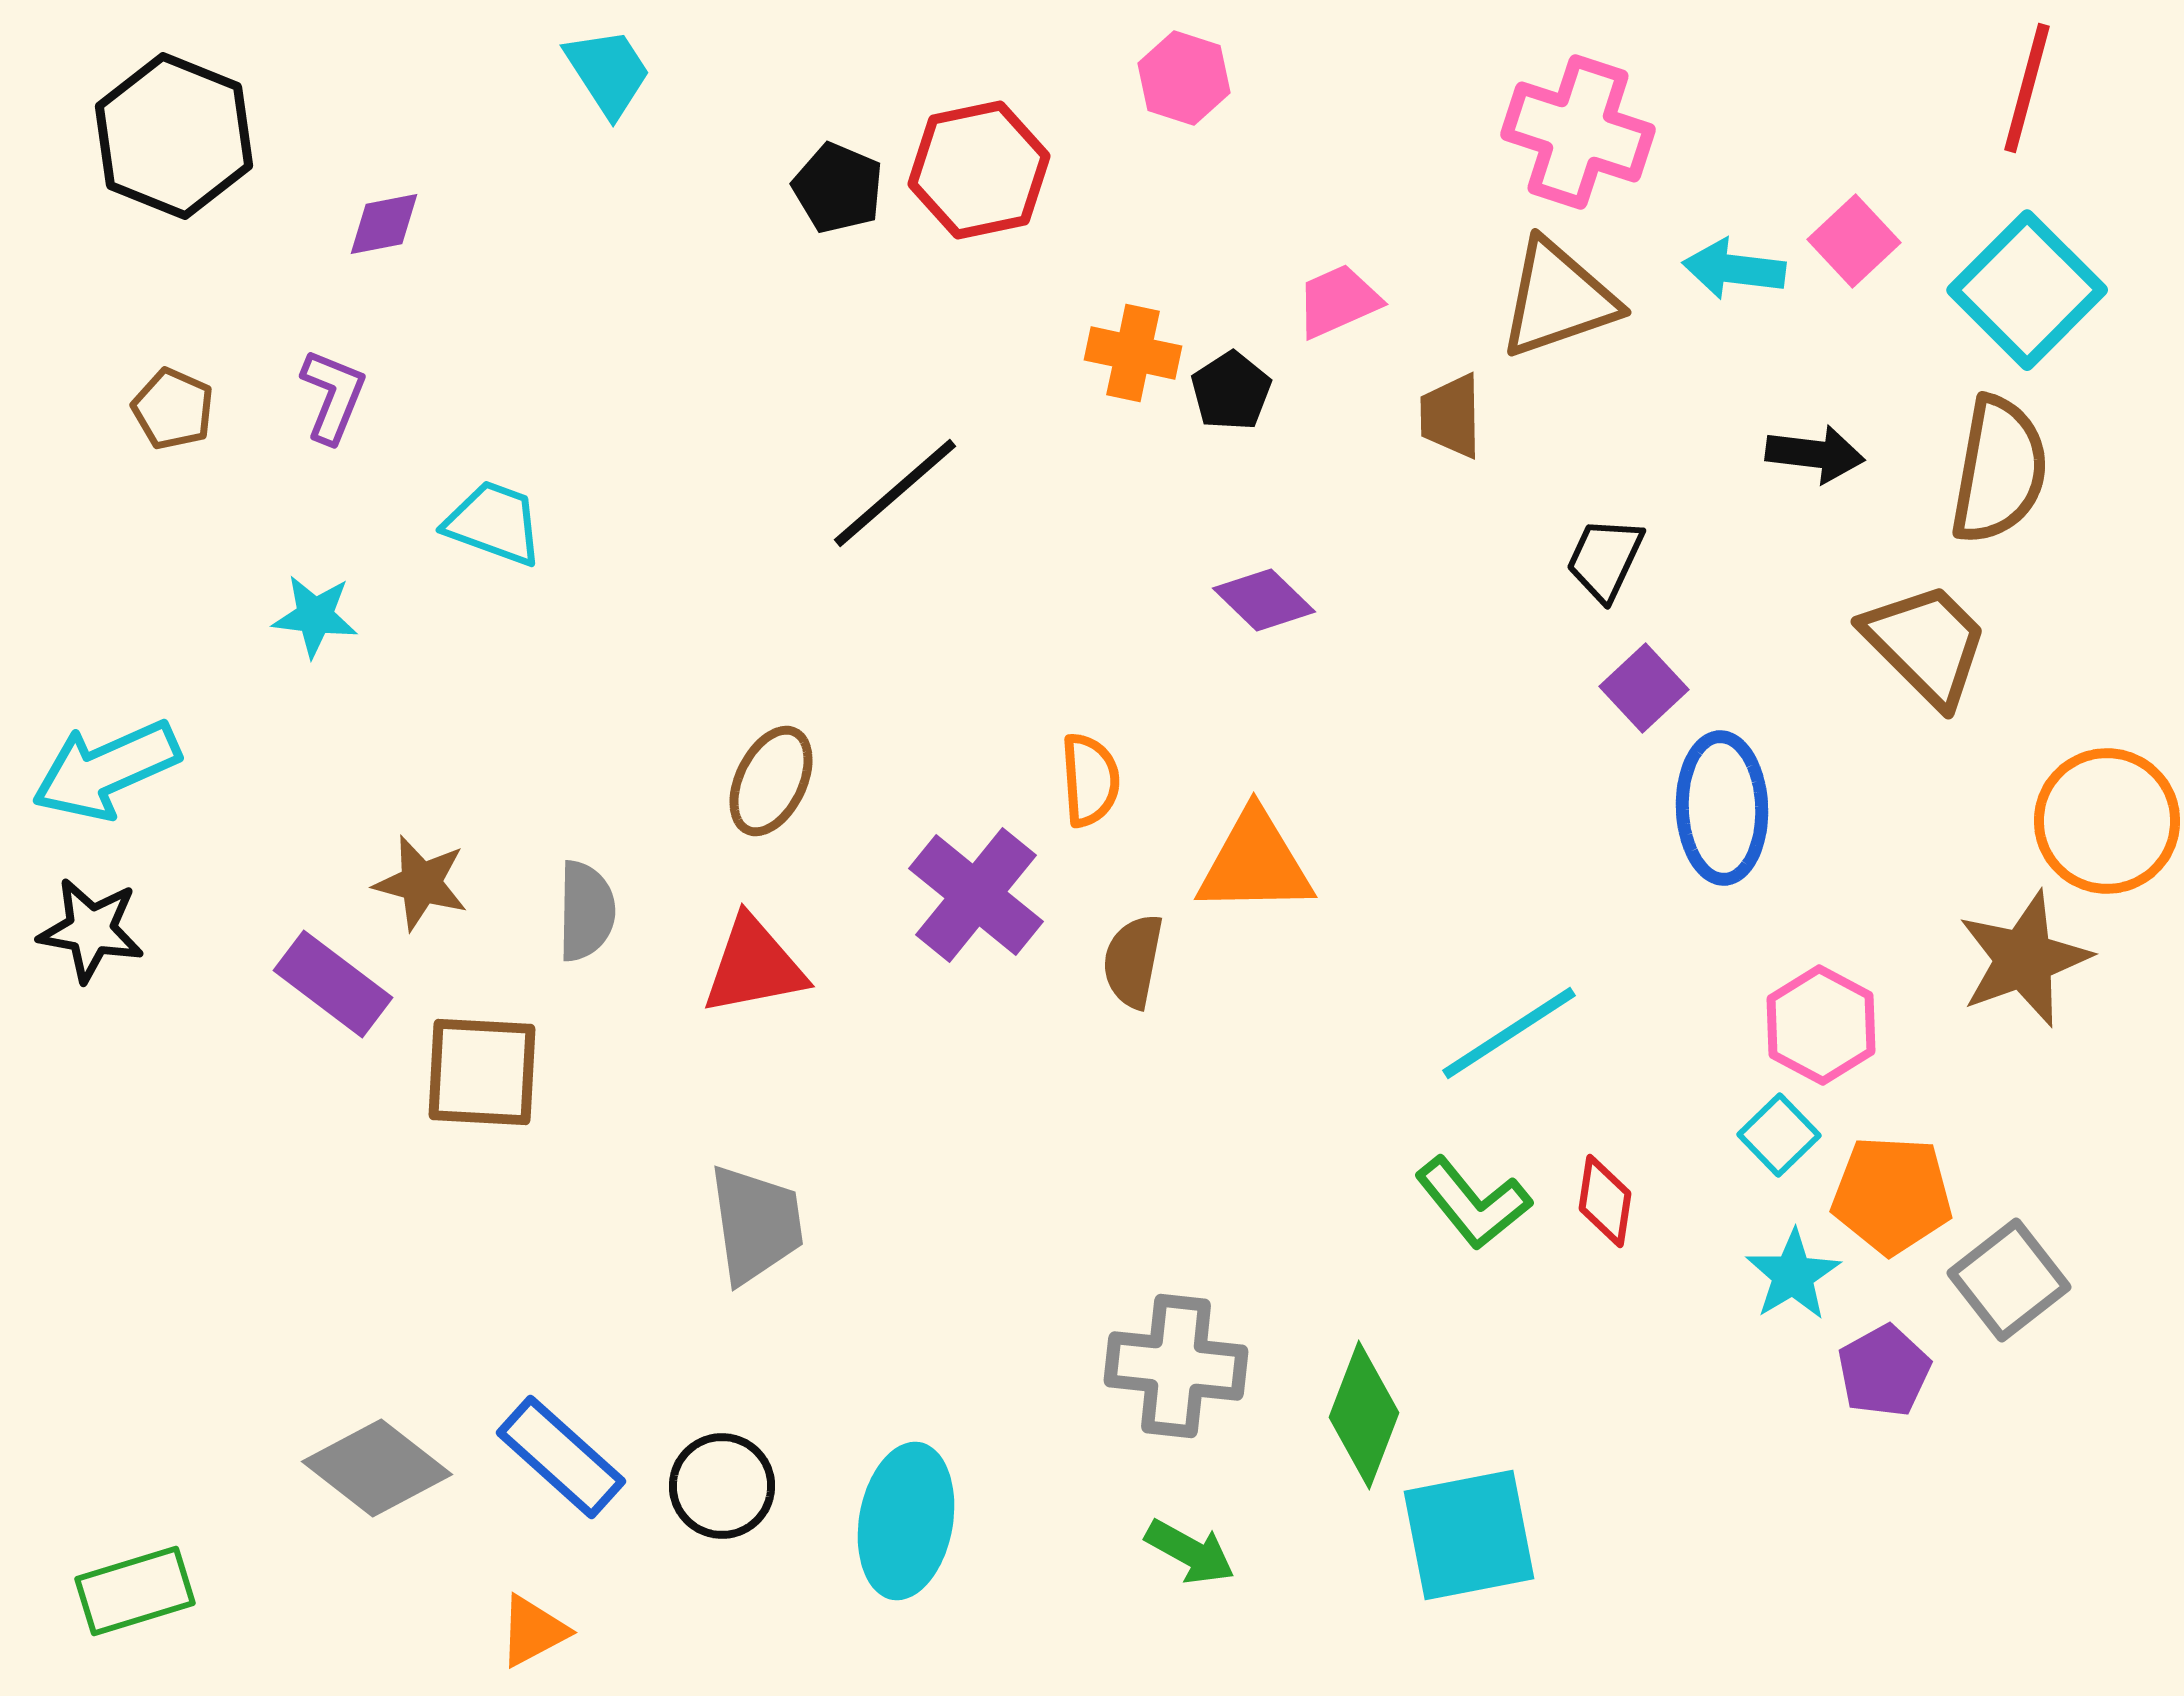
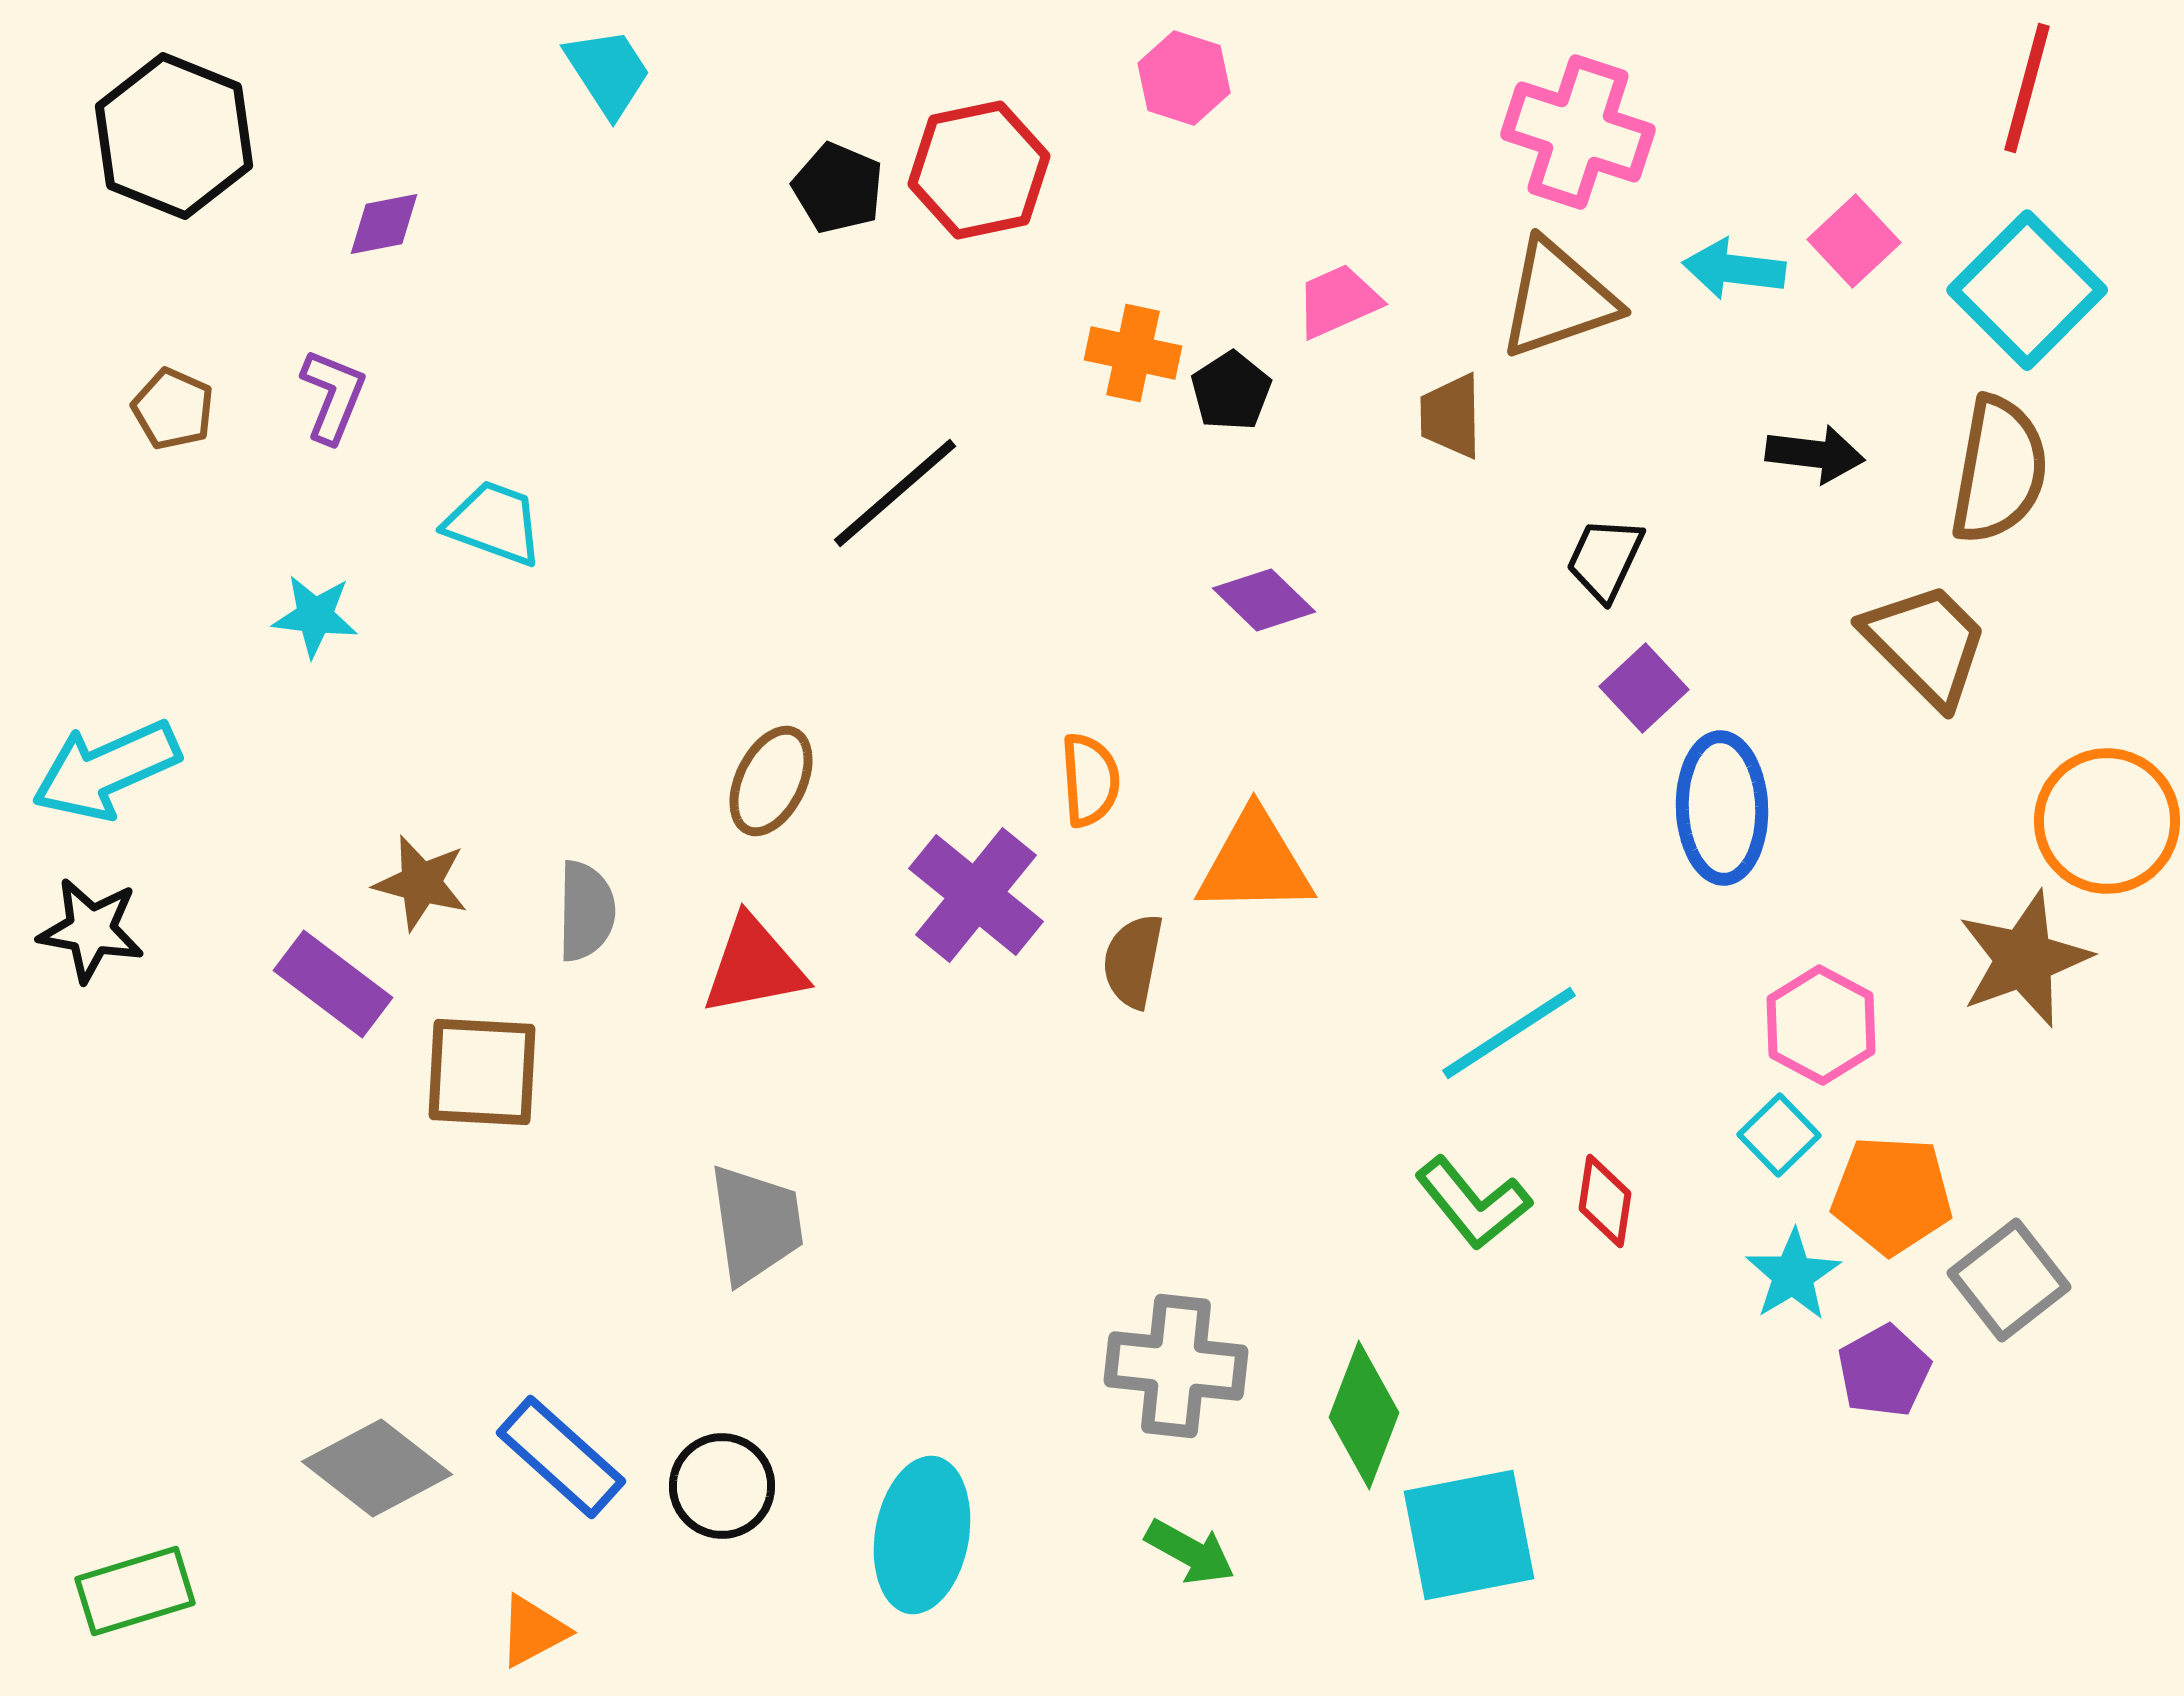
cyan ellipse at (906, 1521): moved 16 px right, 14 px down
